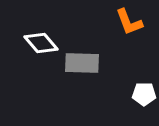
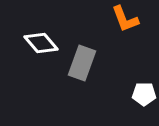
orange L-shape: moved 4 px left, 3 px up
gray rectangle: rotated 72 degrees counterclockwise
